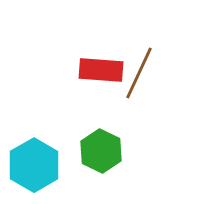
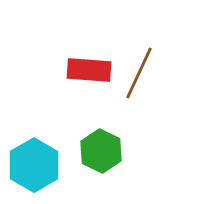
red rectangle: moved 12 px left
